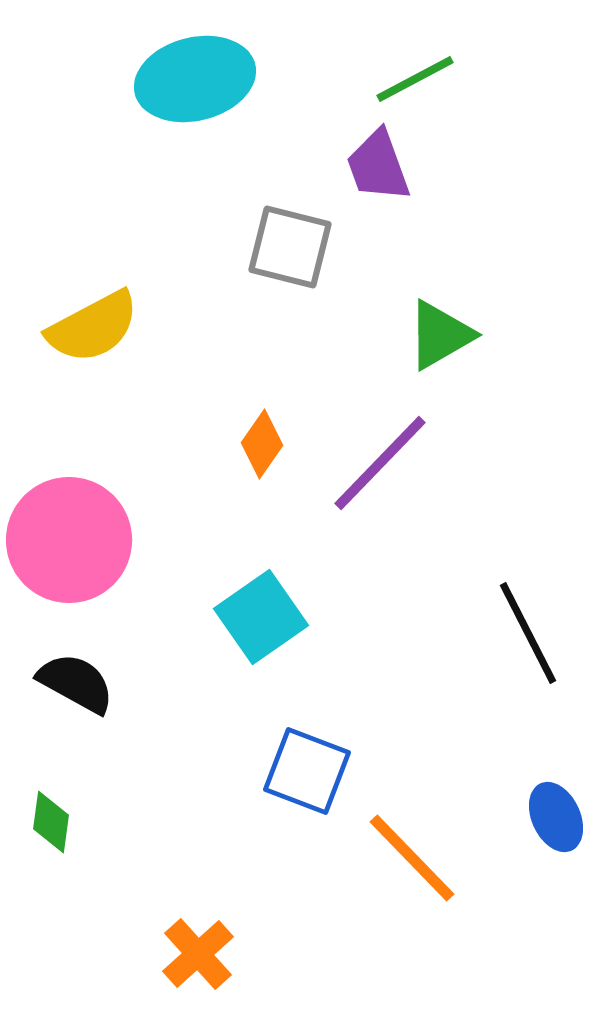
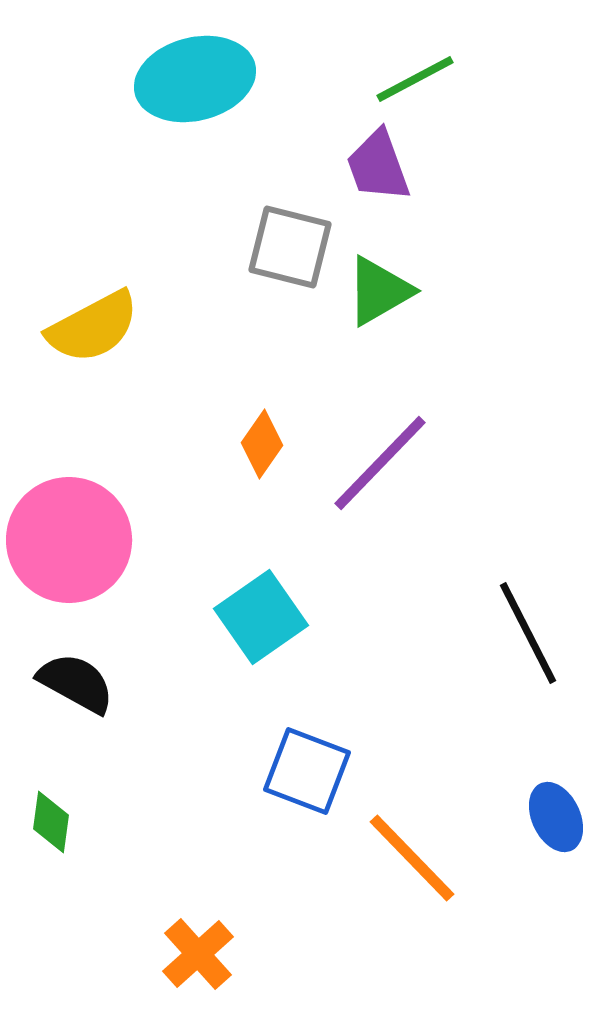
green triangle: moved 61 px left, 44 px up
